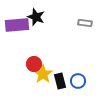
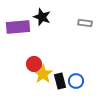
black star: moved 6 px right
purple rectangle: moved 1 px right, 2 px down
blue circle: moved 2 px left
